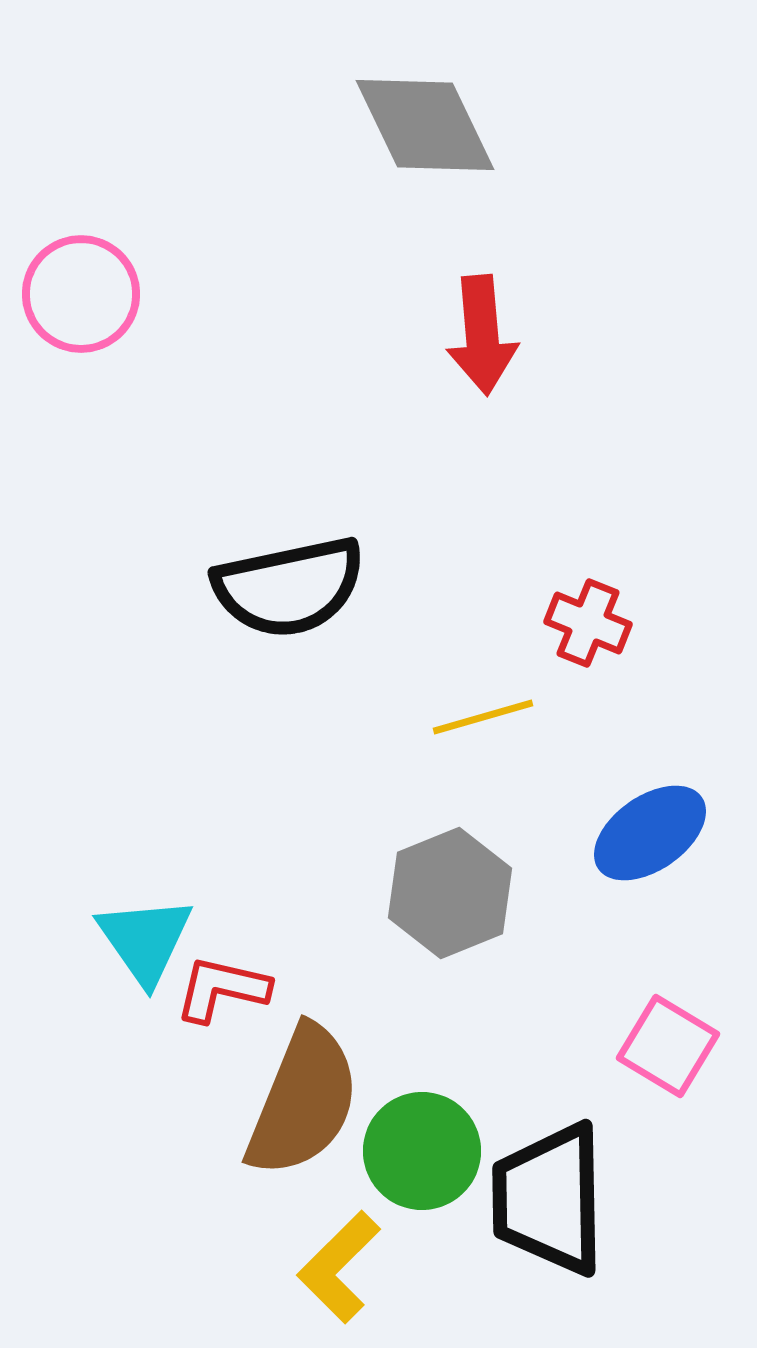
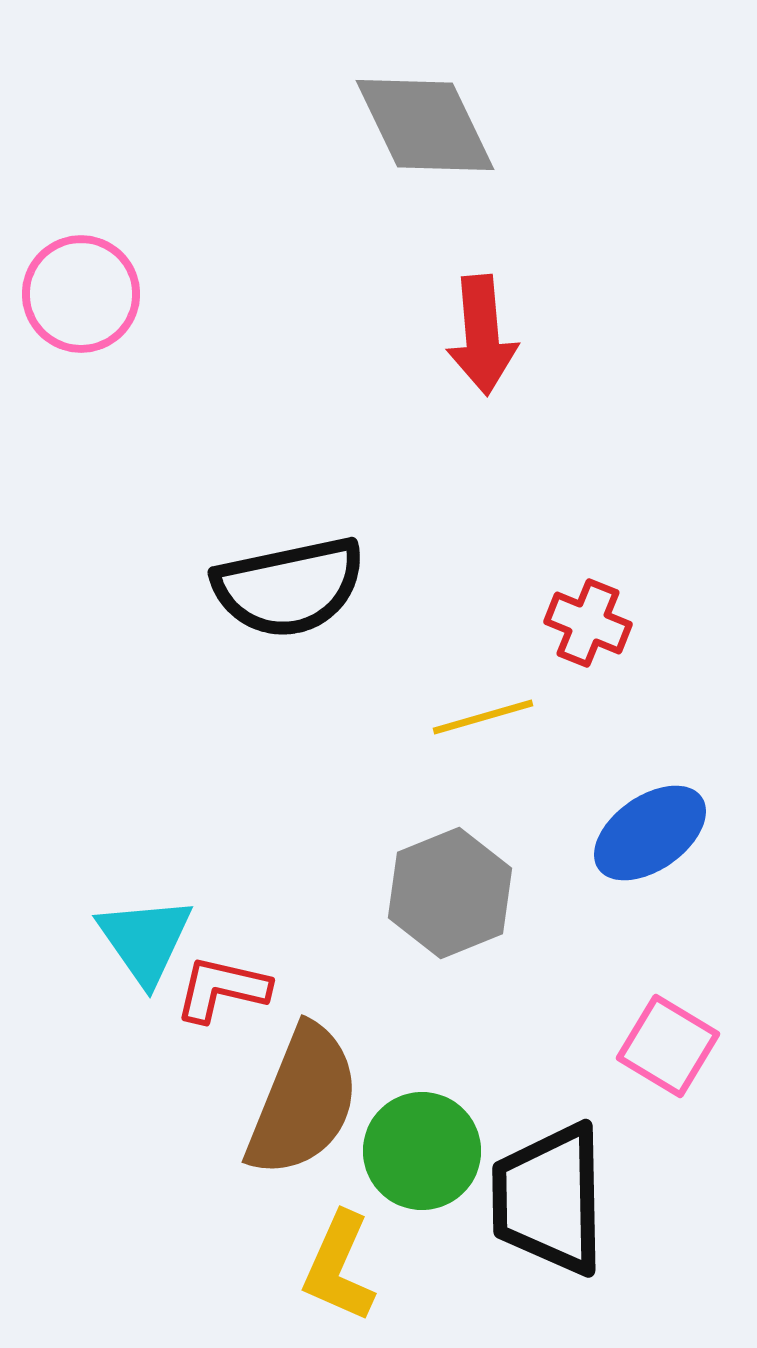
yellow L-shape: rotated 21 degrees counterclockwise
